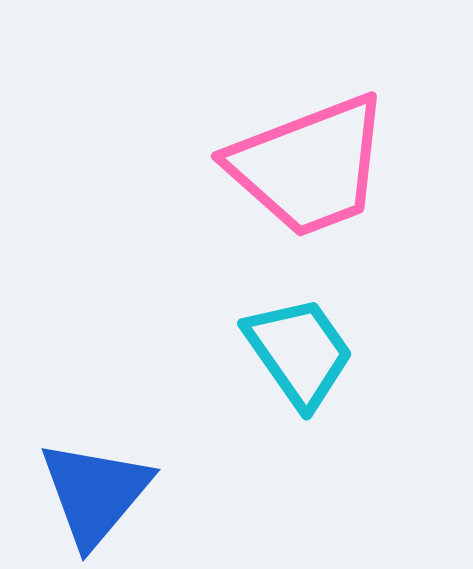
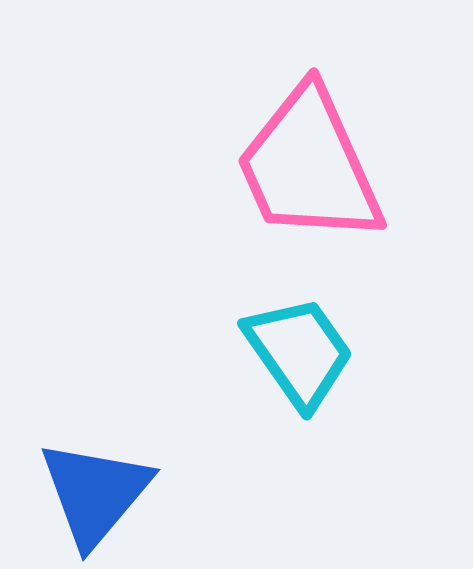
pink trapezoid: rotated 87 degrees clockwise
